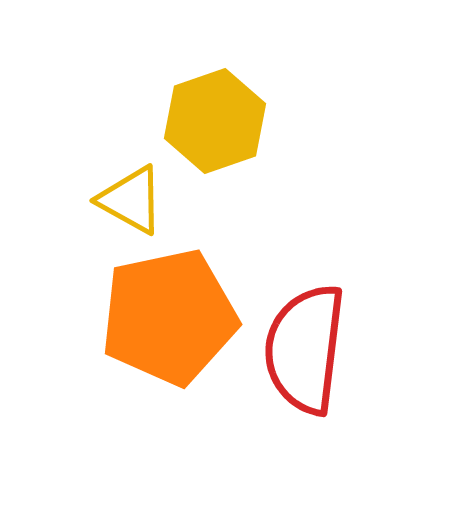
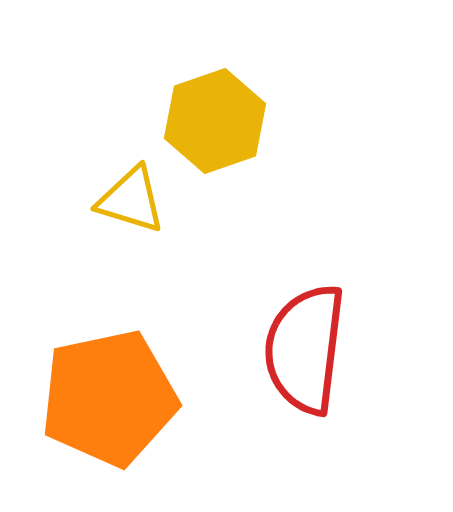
yellow triangle: rotated 12 degrees counterclockwise
orange pentagon: moved 60 px left, 81 px down
